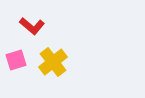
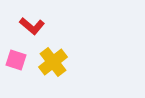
pink square: rotated 35 degrees clockwise
